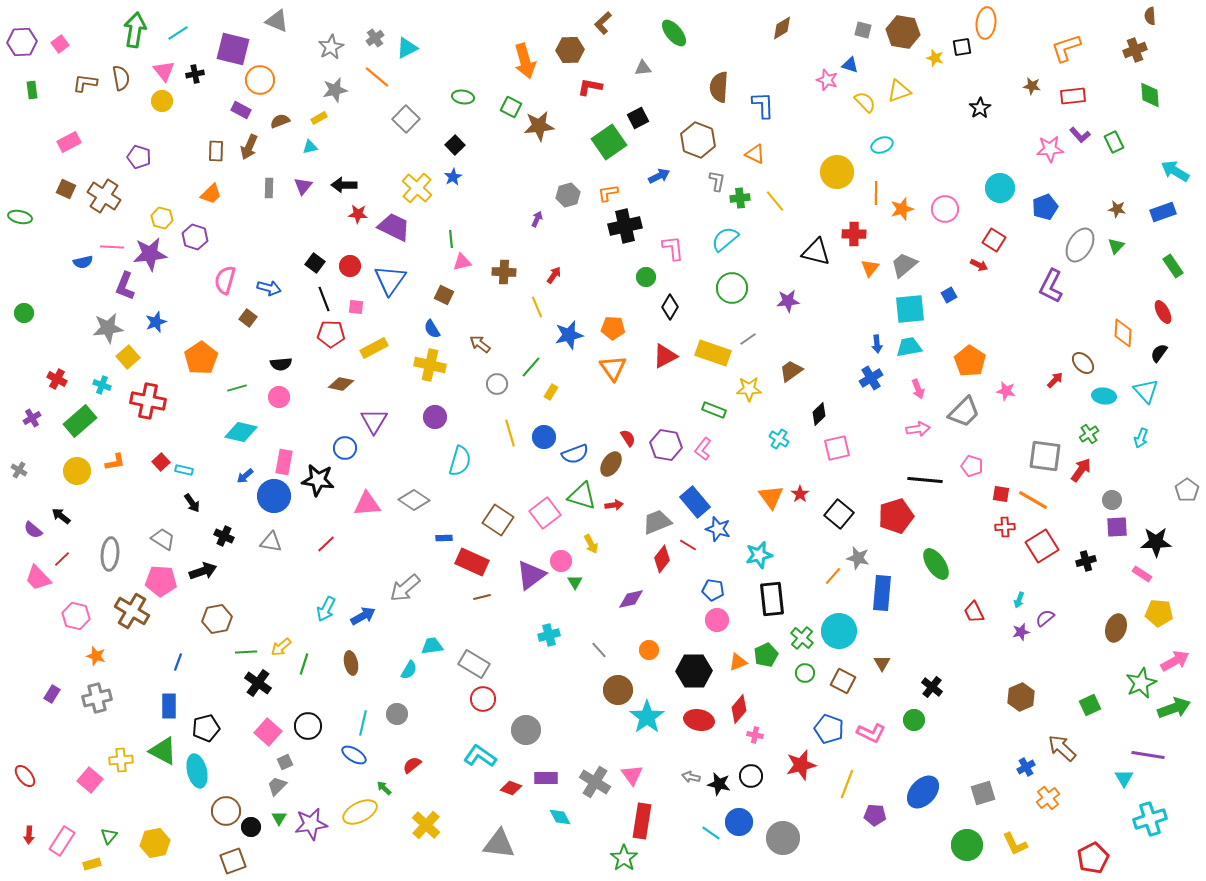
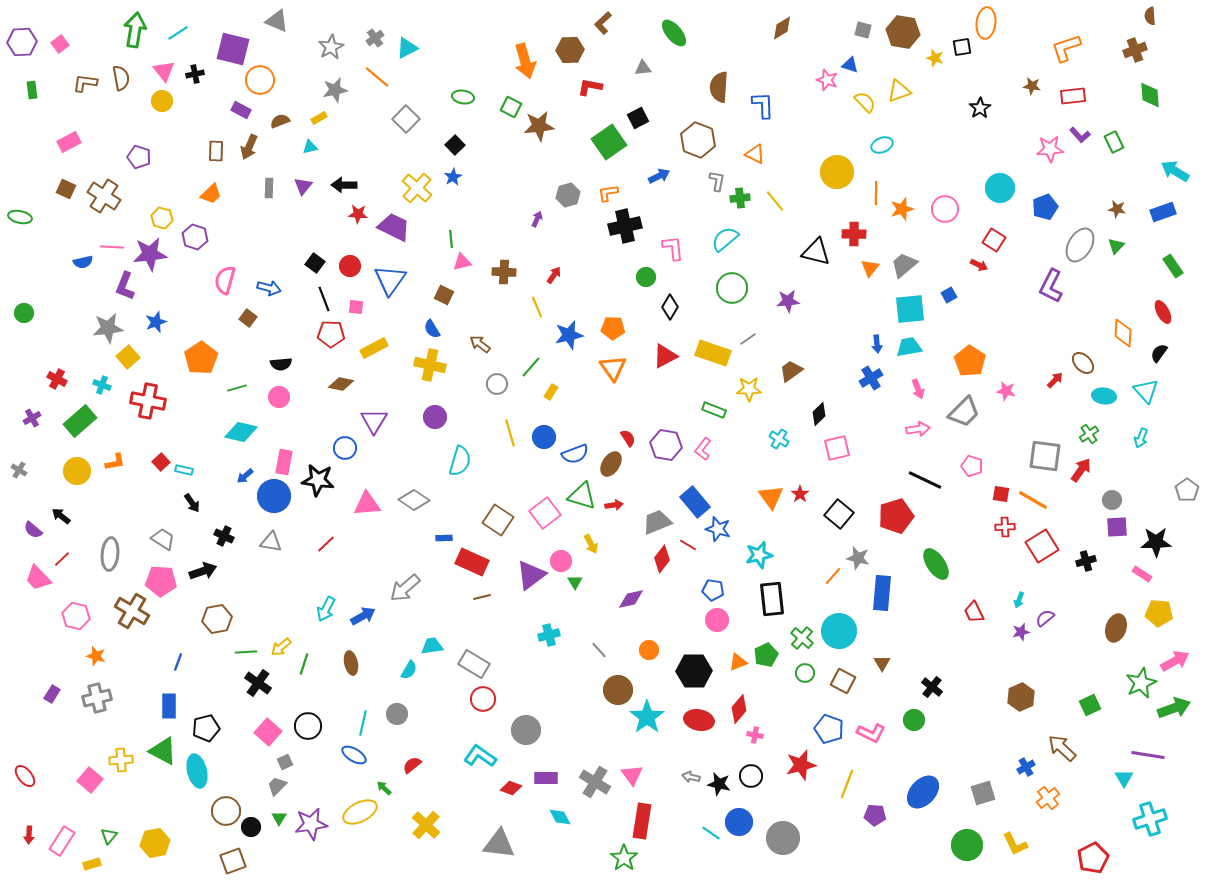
black line at (925, 480): rotated 20 degrees clockwise
